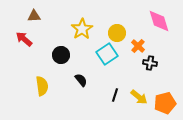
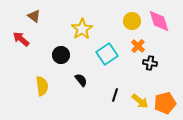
brown triangle: rotated 40 degrees clockwise
yellow circle: moved 15 px right, 12 px up
red arrow: moved 3 px left
yellow arrow: moved 1 px right, 4 px down
